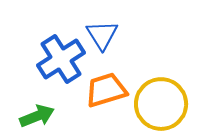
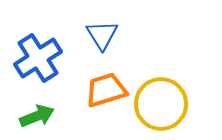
blue cross: moved 23 px left, 1 px up
